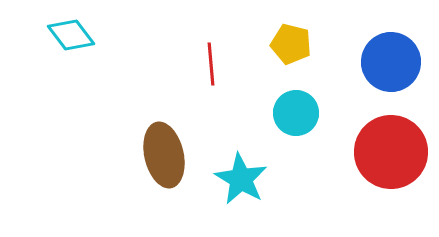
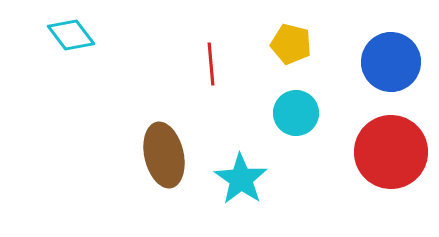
cyan star: rotated 4 degrees clockwise
